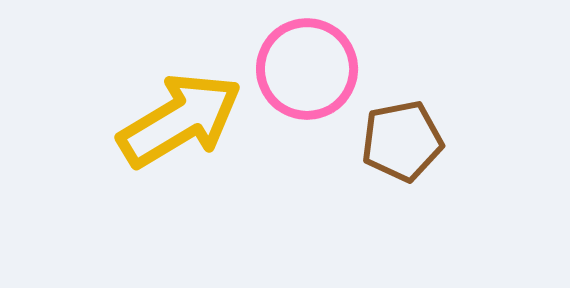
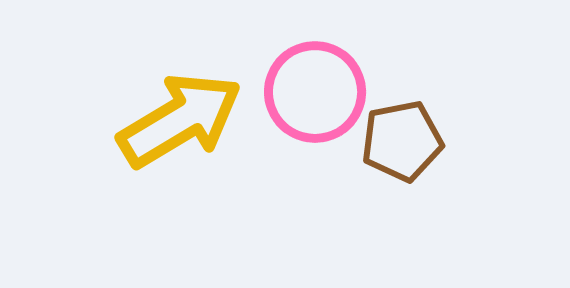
pink circle: moved 8 px right, 23 px down
